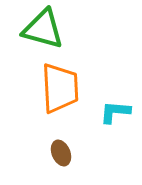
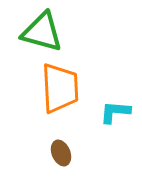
green triangle: moved 1 px left, 3 px down
